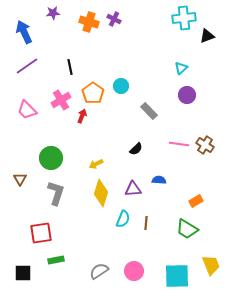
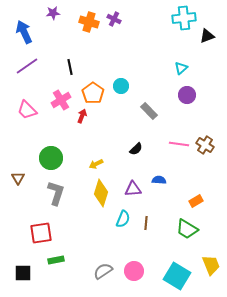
brown triangle: moved 2 px left, 1 px up
gray semicircle: moved 4 px right
cyan square: rotated 32 degrees clockwise
